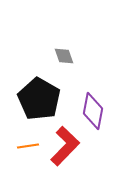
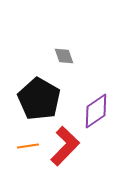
purple diamond: moved 3 px right; rotated 45 degrees clockwise
